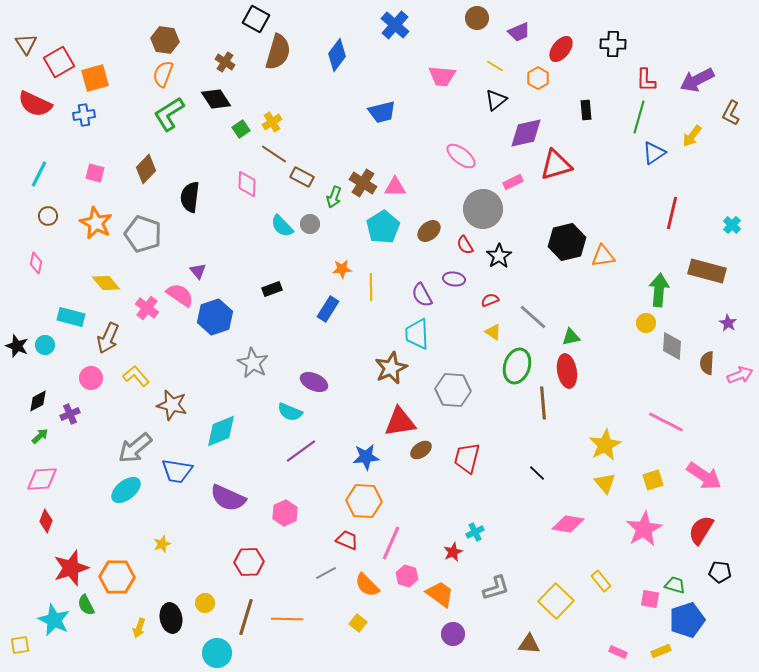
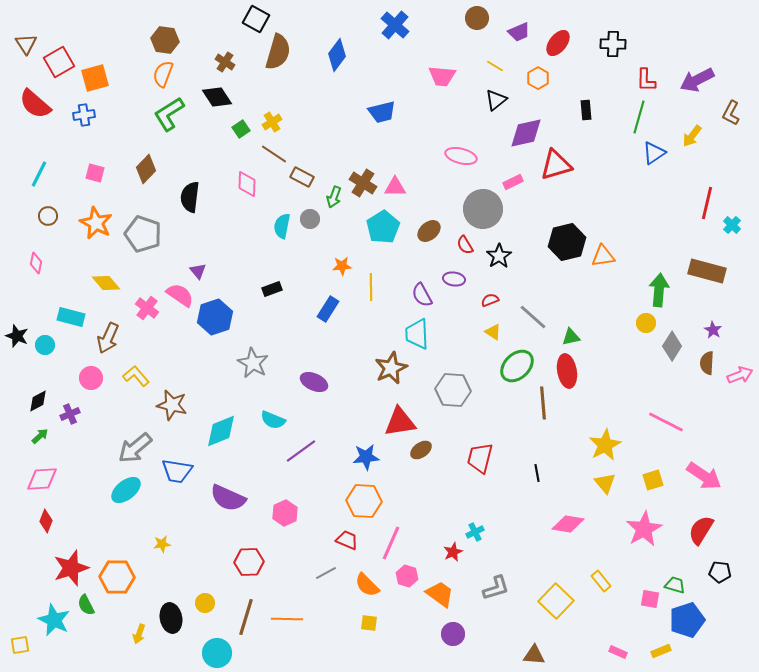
red ellipse at (561, 49): moved 3 px left, 6 px up
black diamond at (216, 99): moved 1 px right, 2 px up
red semicircle at (35, 104): rotated 16 degrees clockwise
pink ellipse at (461, 156): rotated 24 degrees counterclockwise
red line at (672, 213): moved 35 px right, 10 px up
gray circle at (310, 224): moved 5 px up
cyan semicircle at (282, 226): rotated 55 degrees clockwise
orange star at (342, 269): moved 3 px up
purple star at (728, 323): moved 15 px left, 7 px down
black star at (17, 346): moved 10 px up
gray diamond at (672, 346): rotated 28 degrees clockwise
green ellipse at (517, 366): rotated 28 degrees clockwise
cyan semicircle at (290, 412): moved 17 px left, 8 px down
red trapezoid at (467, 458): moved 13 px right
black line at (537, 473): rotated 36 degrees clockwise
yellow star at (162, 544): rotated 12 degrees clockwise
yellow square at (358, 623): moved 11 px right; rotated 30 degrees counterclockwise
yellow arrow at (139, 628): moved 6 px down
brown triangle at (529, 644): moved 5 px right, 11 px down
